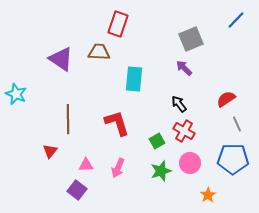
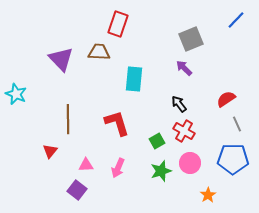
purple triangle: rotated 12 degrees clockwise
